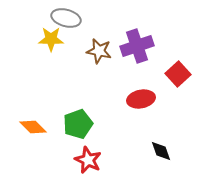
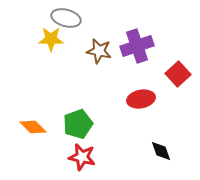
red star: moved 6 px left, 3 px up; rotated 12 degrees counterclockwise
